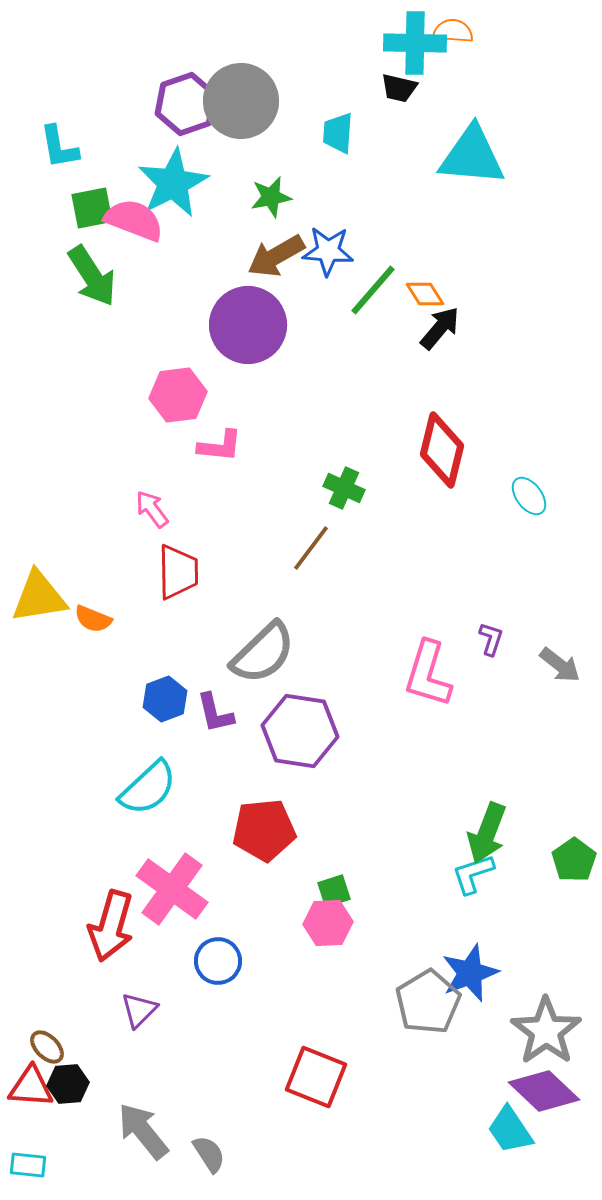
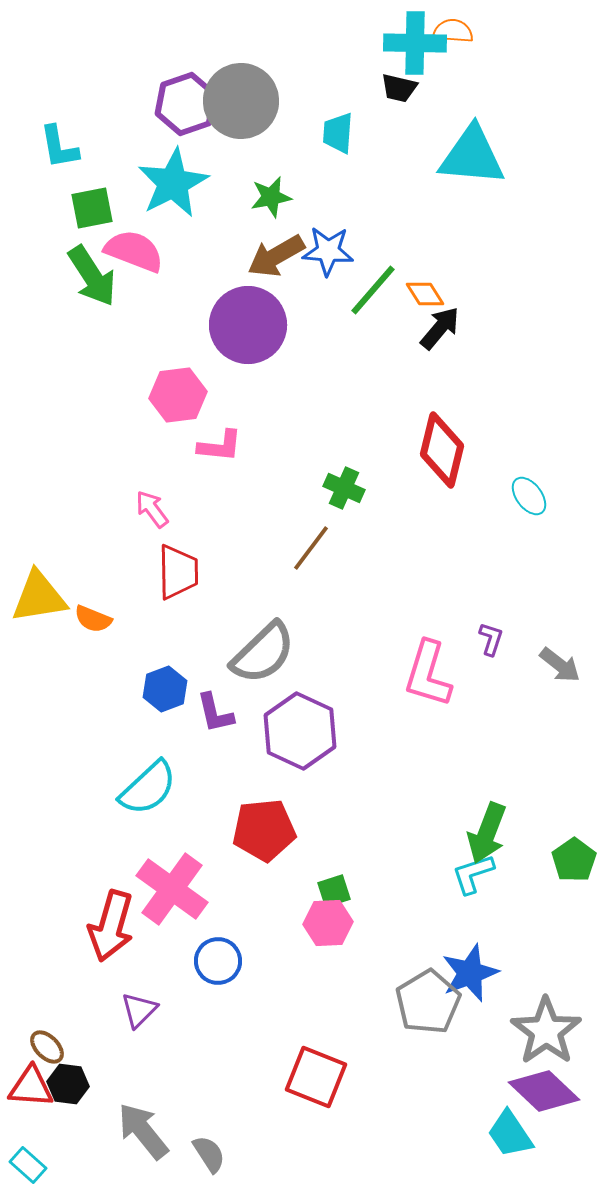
pink semicircle at (134, 220): moved 31 px down
blue hexagon at (165, 699): moved 10 px up
purple hexagon at (300, 731): rotated 16 degrees clockwise
black hexagon at (68, 1084): rotated 12 degrees clockwise
cyan trapezoid at (510, 1130): moved 4 px down
cyan rectangle at (28, 1165): rotated 36 degrees clockwise
